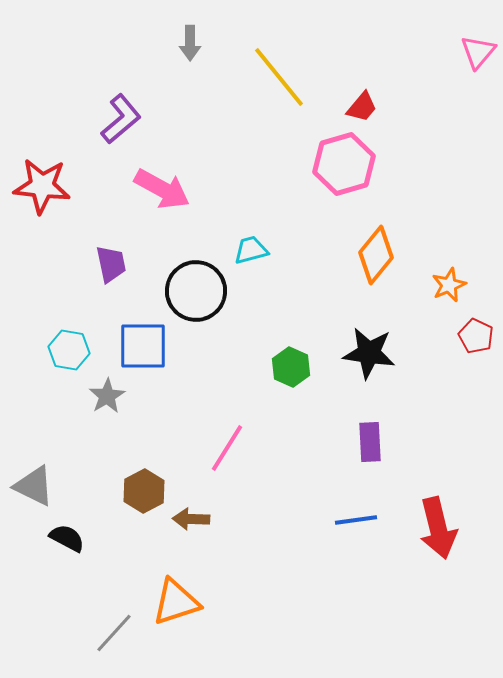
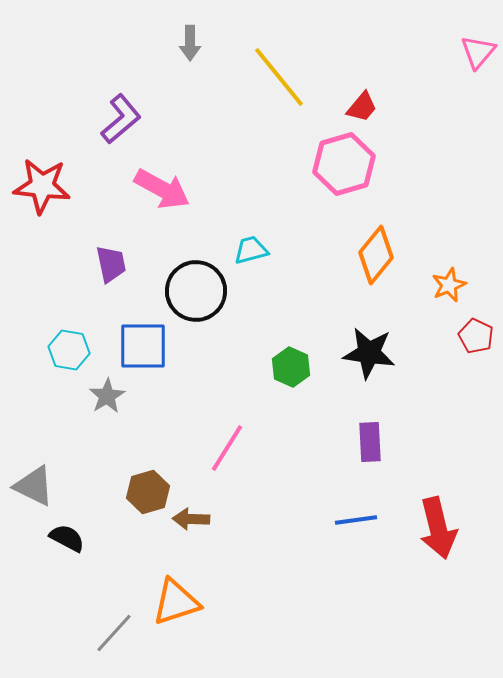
brown hexagon: moved 4 px right, 1 px down; rotated 12 degrees clockwise
